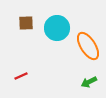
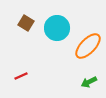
brown square: rotated 35 degrees clockwise
orange ellipse: rotated 76 degrees clockwise
